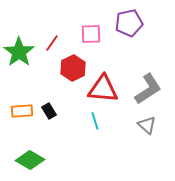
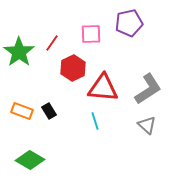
red triangle: moved 1 px up
orange rectangle: rotated 25 degrees clockwise
